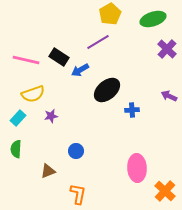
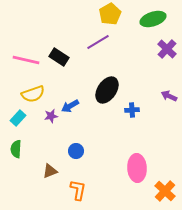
blue arrow: moved 10 px left, 36 px down
black ellipse: rotated 16 degrees counterclockwise
brown triangle: moved 2 px right
orange L-shape: moved 4 px up
